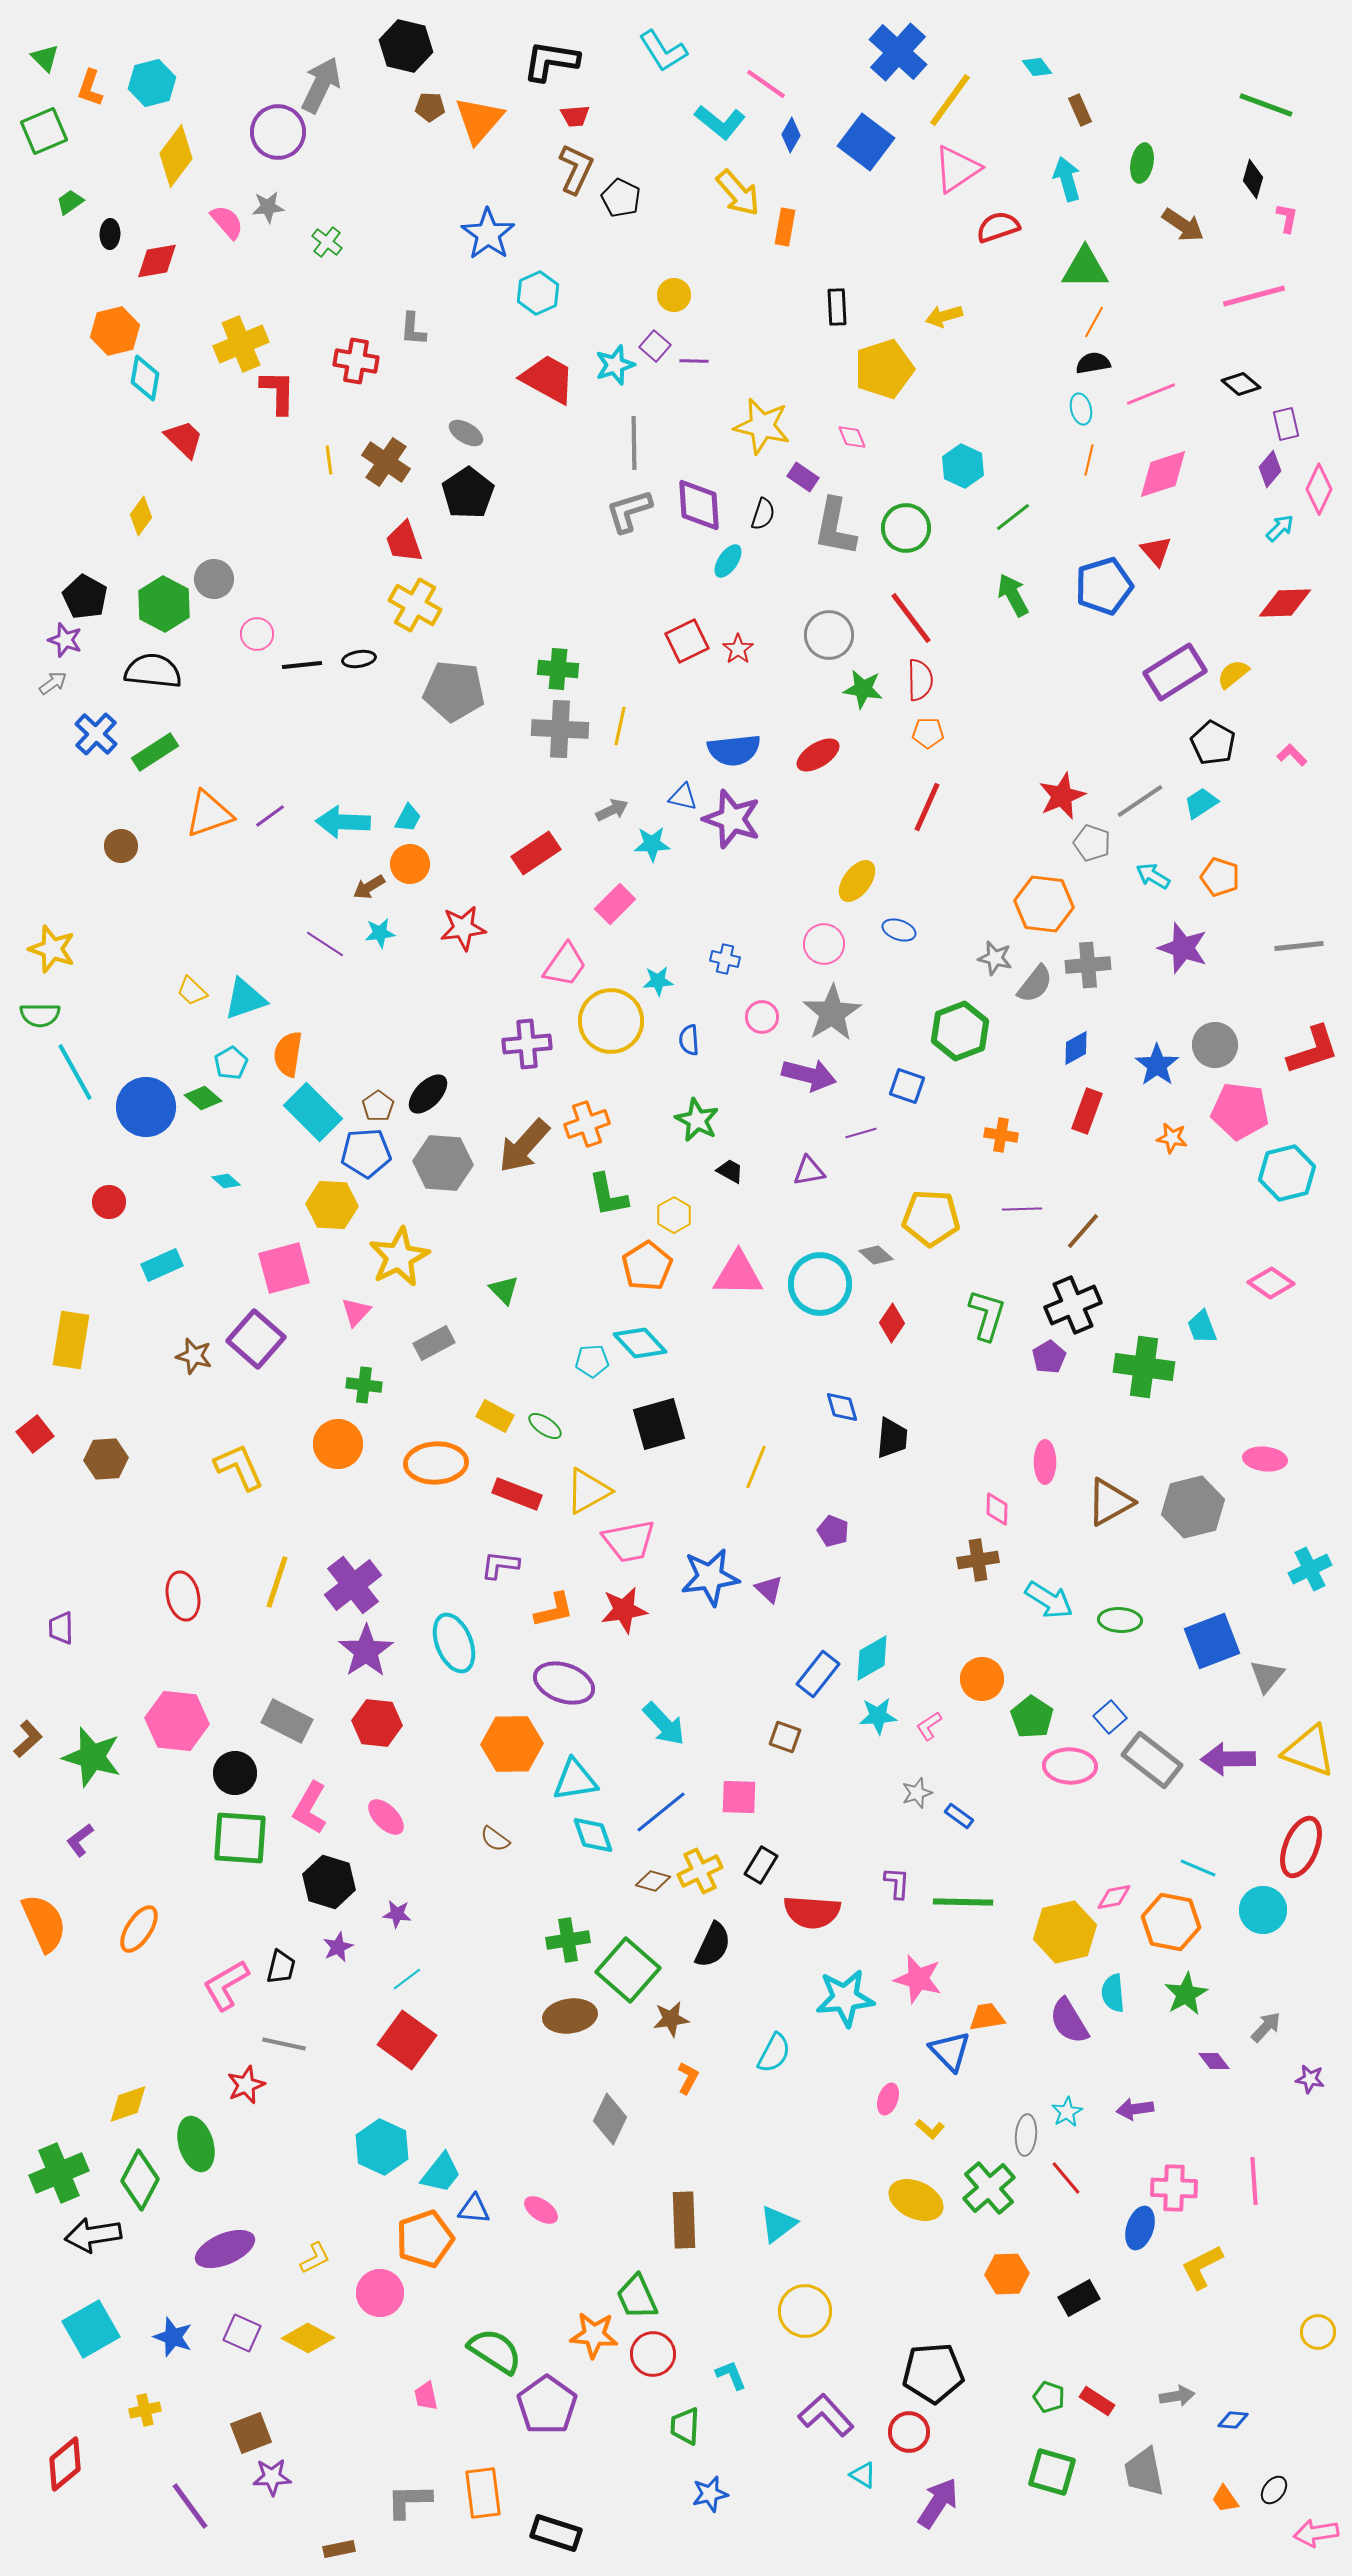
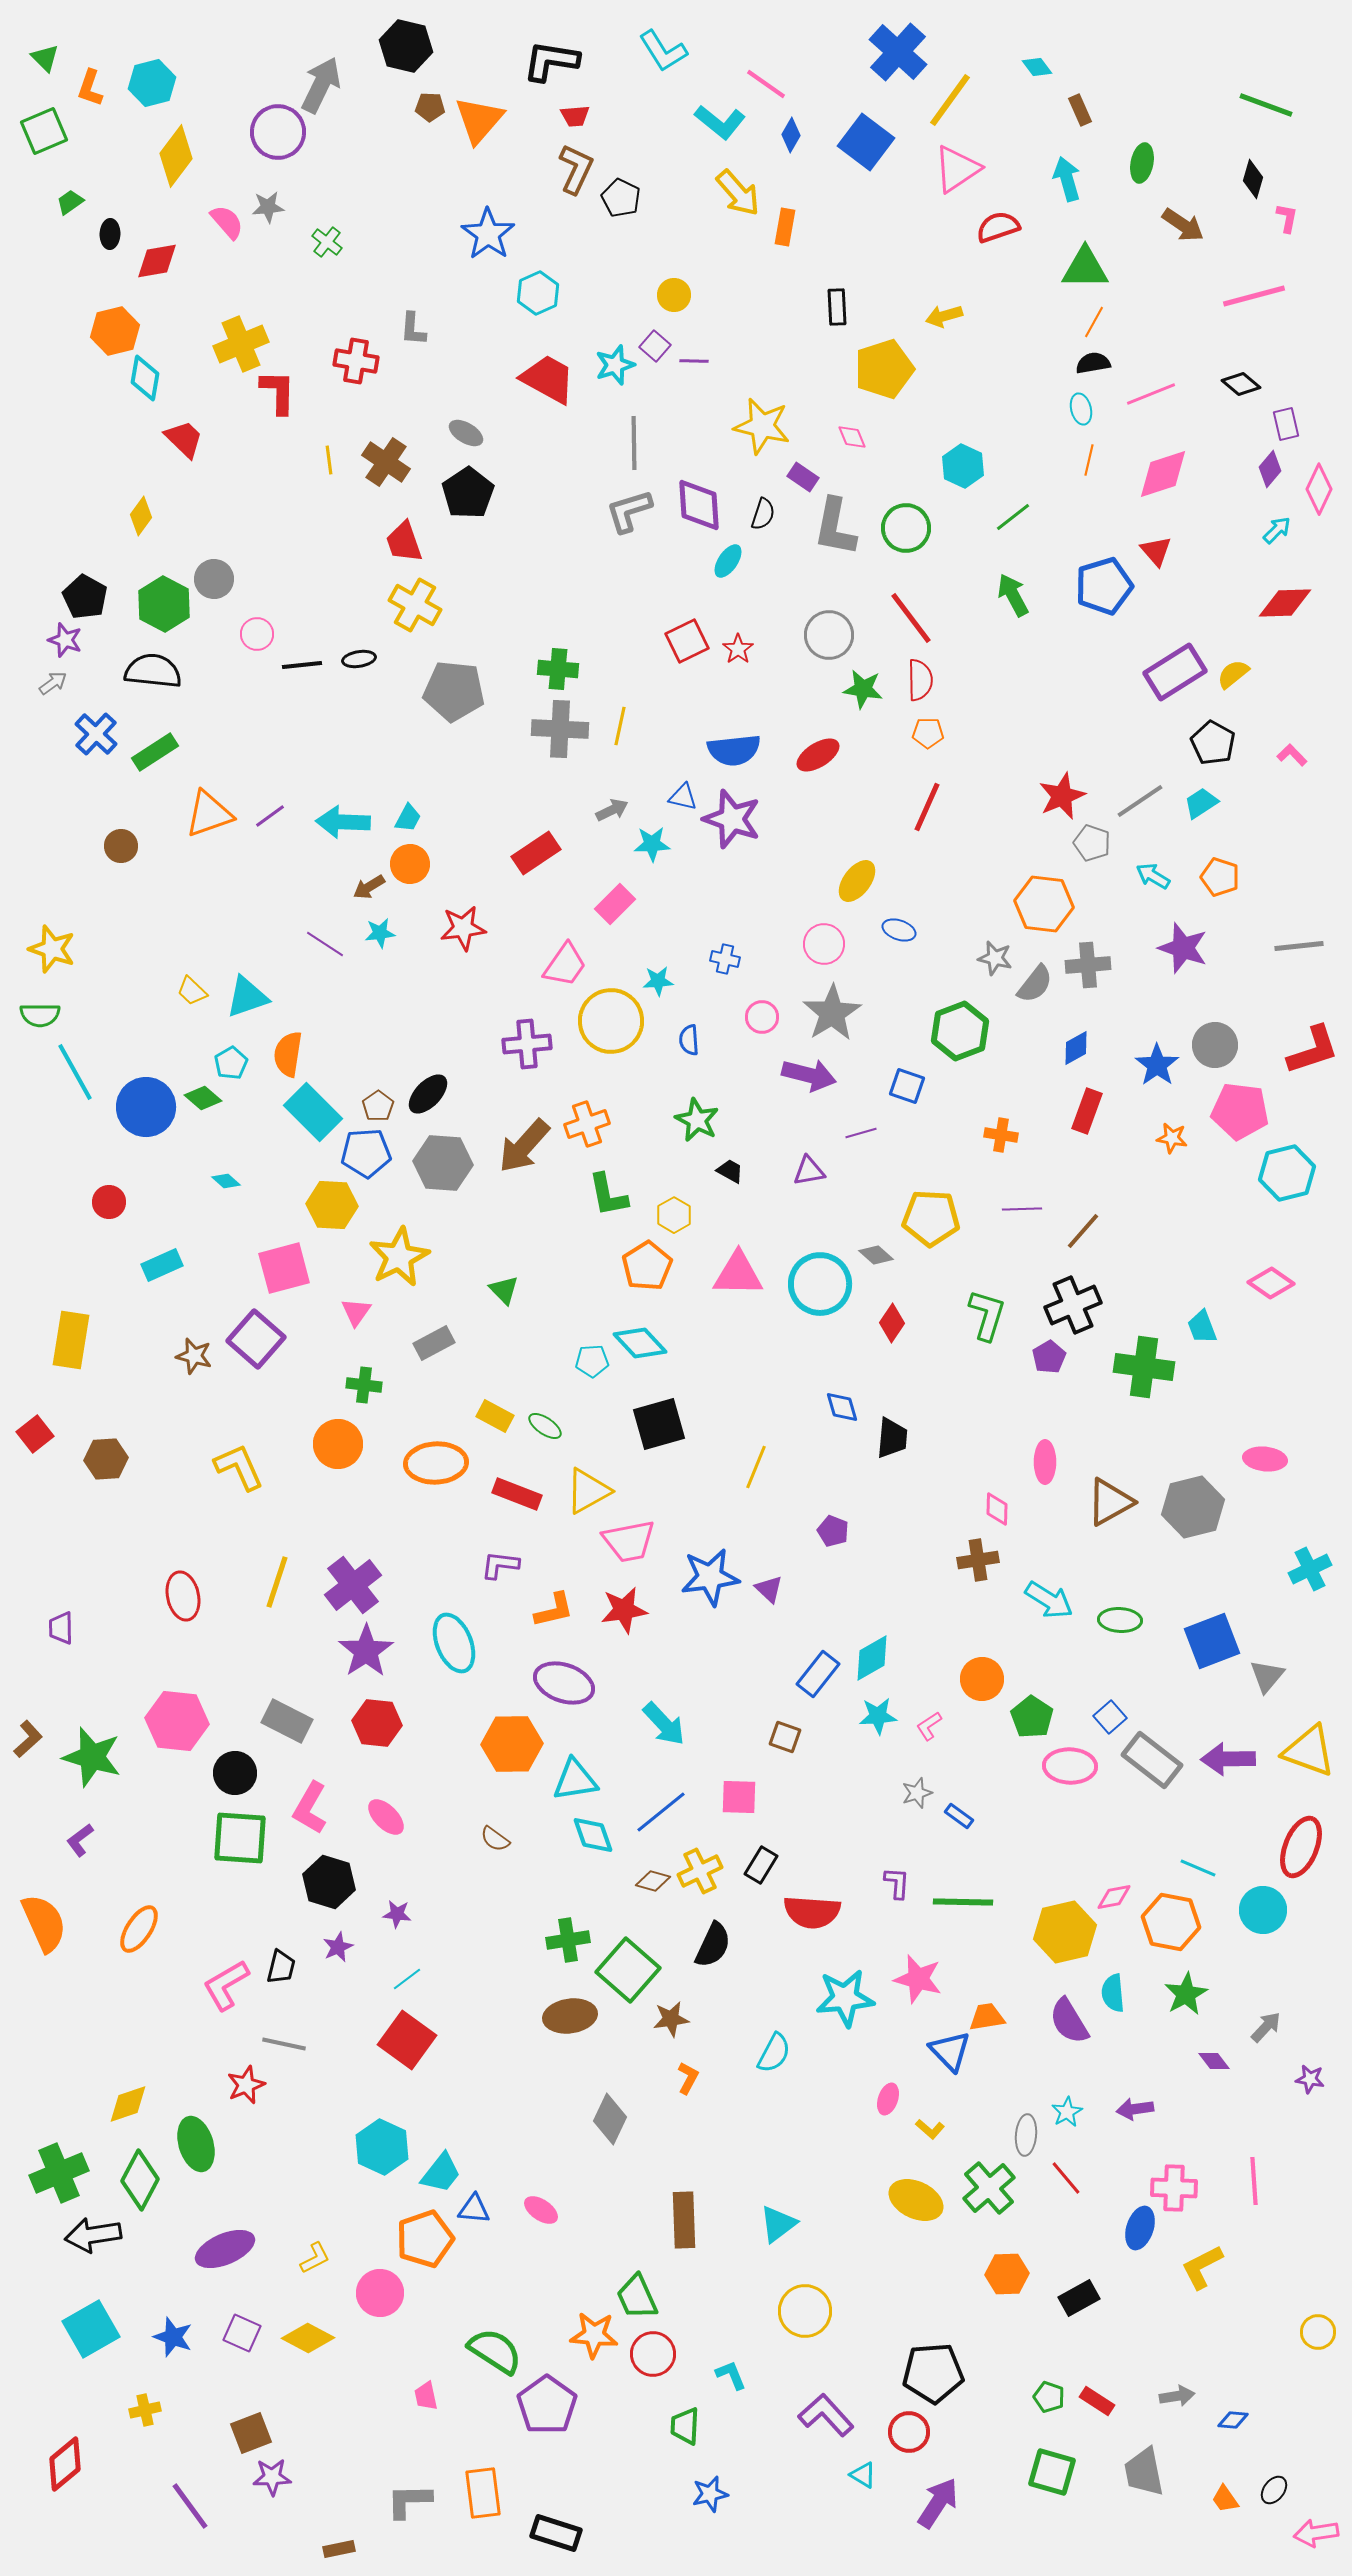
cyan arrow at (1280, 528): moved 3 px left, 2 px down
cyan triangle at (245, 999): moved 2 px right, 2 px up
pink triangle at (356, 1312): rotated 8 degrees counterclockwise
